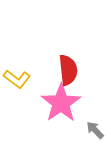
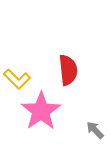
yellow L-shape: rotated 8 degrees clockwise
pink star: moved 20 px left, 8 px down
